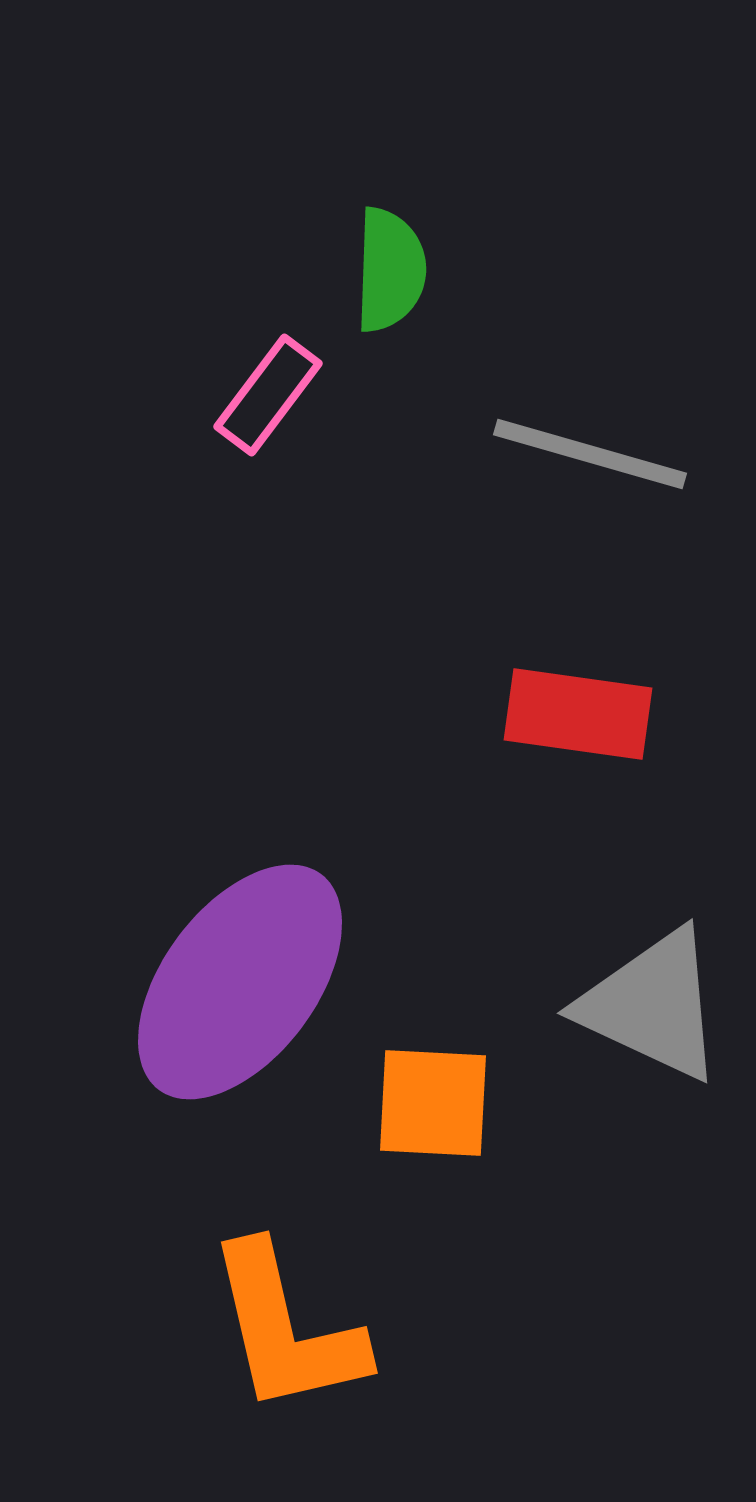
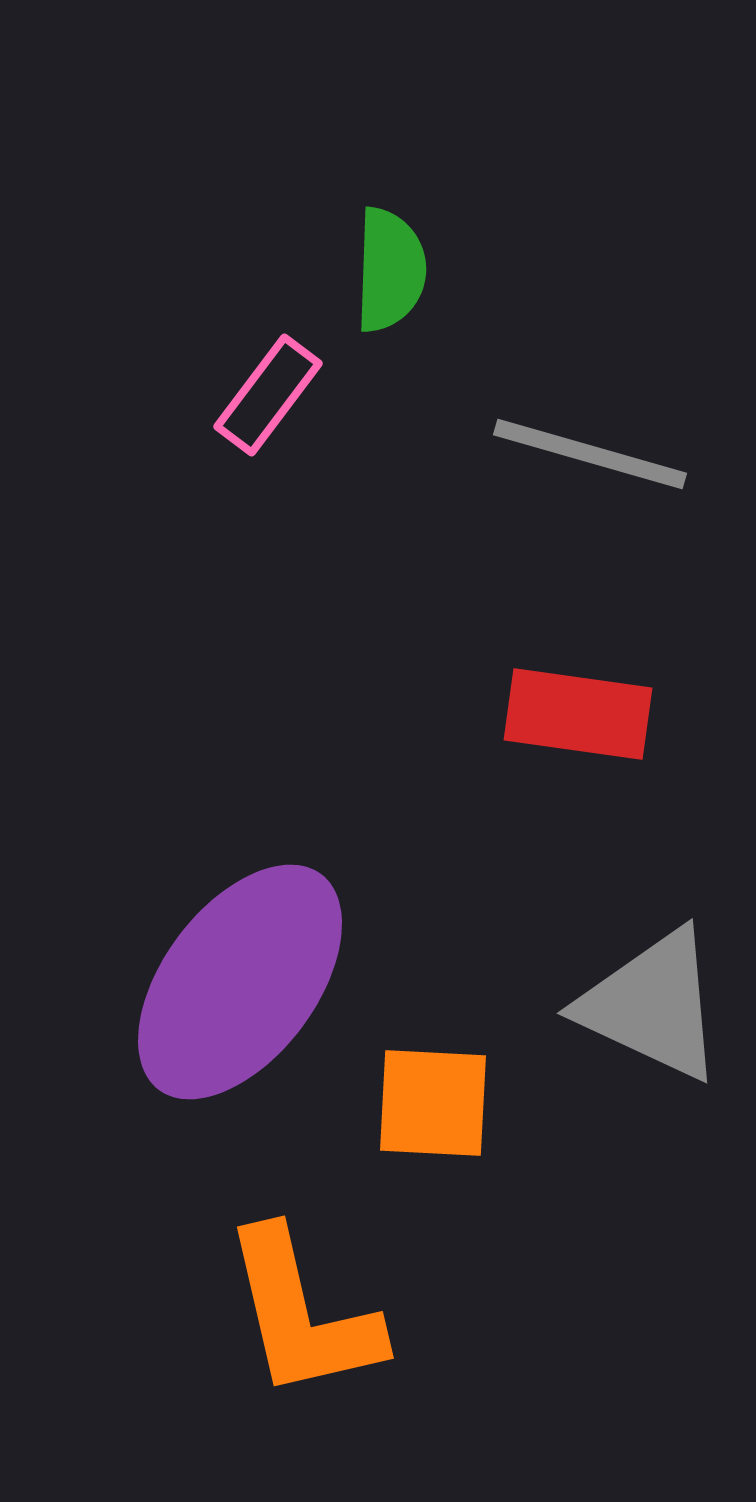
orange L-shape: moved 16 px right, 15 px up
